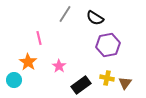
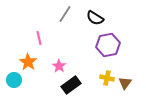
black rectangle: moved 10 px left
